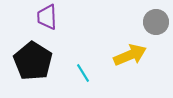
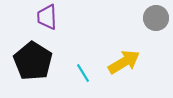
gray circle: moved 4 px up
yellow arrow: moved 6 px left, 7 px down; rotated 8 degrees counterclockwise
